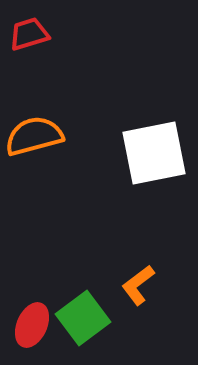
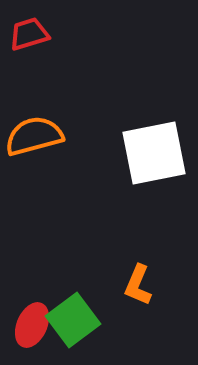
orange L-shape: rotated 30 degrees counterclockwise
green square: moved 10 px left, 2 px down
